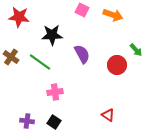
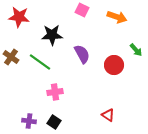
orange arrow: moved 4 px right, 2 px down
red circle: moved 3 px left
purple cross: moved 2 px right
